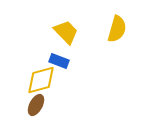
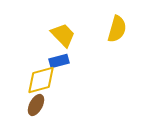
yellow trapezoid: moved 3 px left, 3 px down
blue rectangle: rotated 36 degrees counterclockwise
